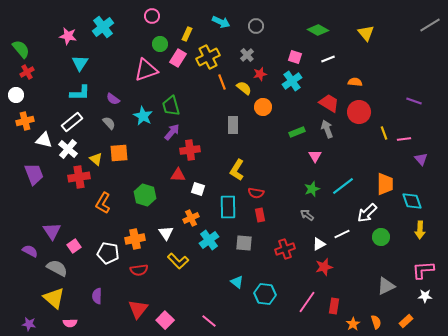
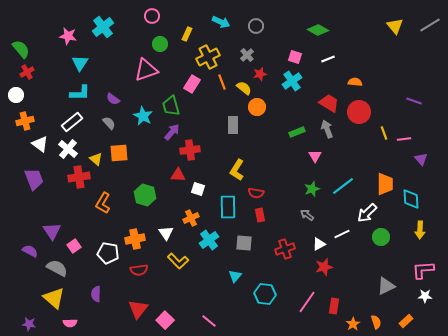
yellow triangle at (366, 33): moved 29 px right, 7 px up
pink rectangle at (178, 58): moved 14 px right, 26 px down
orange circle at (263, 107): moved 6 px left
white triangle at (44, 140): moved 4 px left, 4 px down; rotated 24 degrees clockwise
purple trapezoid at (34, 174): moved 5 px down
cyan diamond at (412, 201): moved 1 px left, 2 px up; rotated 15 degrees clockwise
cyan triangle at (237, 282): moved 2 px left, 6 px up; rotated 32 degrees clockwise
purple semicircle at (97, 296): moved 1 px left, 2 px up
